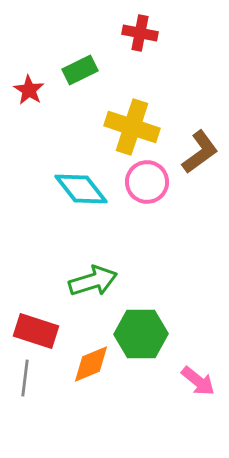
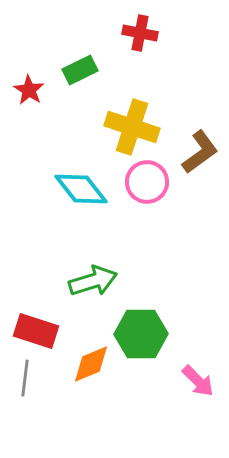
pink arrow: rotated 6 degrees clockwise
